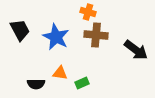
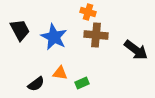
blue star: moved 2 px left
black semicircle: rotated 36 degrees counterclockwise
